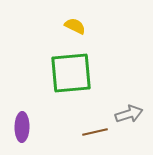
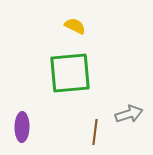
green square: moved 1 px left
brown line: rotated 70 degrees counterclockwise
